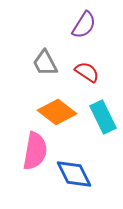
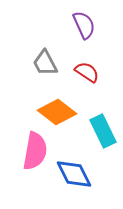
purple semicircle: rotated 56 degrees counterclockwise
cyan rectangle: moved 14 px down
